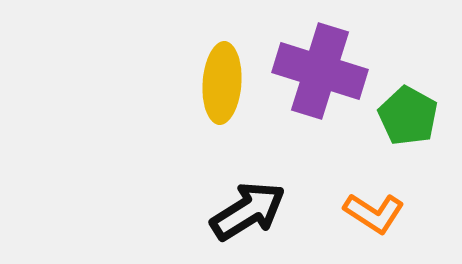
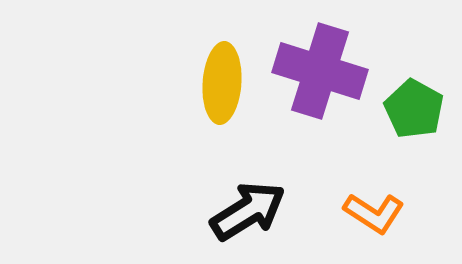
green pentagon: moved 6 px right, 7 px up
